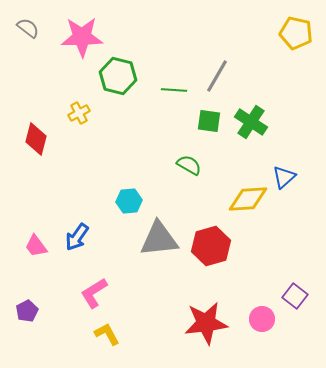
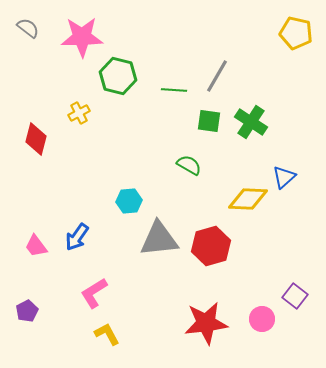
yellow diamond: rotated 6 degrees clockwise
